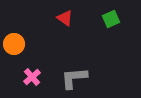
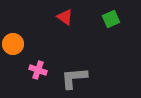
red triangle: moved 1 px up
orange circle: moved 1 px left
pink cross: moved 6 px right, 7 px up; rotated 30 degrees counterclockwise
